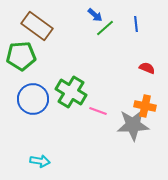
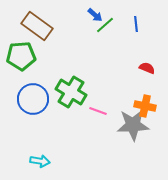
green line: moved 3 px up
